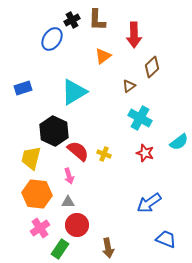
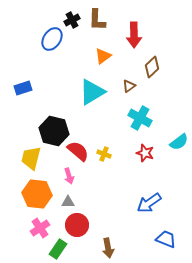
cyan triangle: moved 18 px right
black hexagon: rotated 12 degrees counterclockwise
green rectangle: moved 2 px left
